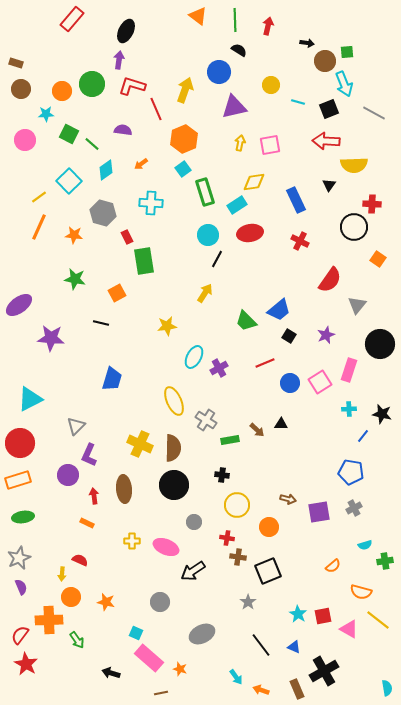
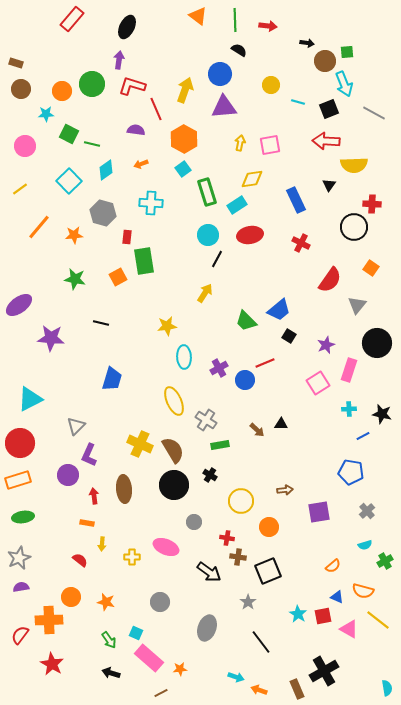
red arrow at (268, 26): rotated 84 degrees clockwise
black ellipse at (126, 31): moved 1 px right, 4 px up
blue circle at (219, 72): moved 1 px right, 2 px down
purple triangle at (234, 107): moved 10 px left; rotated 8 degrees clockwise
purple semicircle at (123, 130): moved 13 px right
orange hexagon at (184, 139): rotated 8 degrees counterclockwise
pink circle at (25, 140): moved 6 px down
green line at (92, 144): rotated 28 degrees counterclockwise
orange arrow at (141, 164): rotated 16 degrees clockwise
yellow diamond at (254, 182): moved 2 px left, 3 px up
green rectangle at (205, 192): moved 2 px right
yellow line at (39, 197): moved 19 px left, 8 px up
orange line at (39, 227): rotated 16 degrees clockwise
red ellipse at (250, 233): moved 2 px down
orange star at (74, 235): rotated 12 degrees counterclockwise
red rectangle at (127, 237): rotated 32 degrees clockwise
red cross at (300, 241): moved 1 px right, 2 px down
orange square at (378, 259): moved 7 px left, 9 px down
orange square at (117, 293): moved 1 px right, 16 px up
purple star at (326, 335): moved 10 px down
black circle at (380, 344): moved 3 px left, 1 px up
cyan ellipse at (194, 357): moved 10 px left; rotated 30 degrees counterclockwise
pink square at (320, 382): moved 2 px left, 1 px down
blue circle at (290, 383): moved 45 px left, 3 px up
blue line at (363, 436): rotated 24 degrees clockwise
green rectangle at (230, 440): moved 10 px left, 5 px down
brown semicircle at (173, 448): moved 2 px down; rotated 32 degrees counterclockwise
black cross at (222, 475): moved 12 px left; rotated 24 degrees clockwise
brown arrow at (288, 499): moved 3 px left, 9 px up; rotated 21 degrees counterclockwise
yellow circle at (237, 505): moved 4 px right, 4 px up
gray cross at (354, 508): moved 13 px right, 3 px down; rotated 14 degrees counterclockwise
orange rectangle at (87, 523): rotated 16 degrees counterclockwise
yellow cross at (132, 541): moved 16 px down
red semicircle at (80, 560): rotated 14 degrees clockwise
green cross at (385, 561): rotated 21 degrees counterclockwise
black arrow at (193, 571): moved 16 px right, 1 px down; rotated 110 degrees counterclockwise
yellow arrow at (62, 574): moved 40 px right, 30 px up
purple semicircle at (21, 587): rotated 77 degrees counterclockwise
orange semicircle at (361, 592): moved 2 px right, 1 px up
gray ellipse at (202, 634): moved 5 px right, 6 px up; rotated 45 degrees counterclockwise
green arrow at (77, 640): moved 32 px right
black line at (261, 645): moved 3 px up
blue triangle at (294, 647): moved 43 px right, 50 px up
red star at (26, 664): moved 26 px right
orange star at (180, 669): rotated 24 degrees counterclockwise
cyan arrow at (236, 677): rotated 35 degrees counterclockwise
orange arrow at (261, 690): moved 2 px left
brown line at (161, 693): rotated 16 degrees counterclockwise
